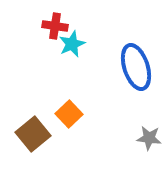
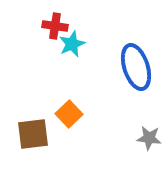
brown square: rotated 32 degrees clockwise
